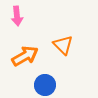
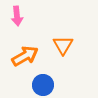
orange triangle: rotated 15 degrees clockwise
blue circle: moved 2 px left
